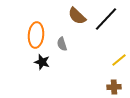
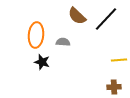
gray semicircle: moved 1 px right, 2 px up; rotated 112 degrees clockwise
yellow line: rotated 35 degrees clockwise
